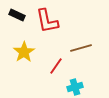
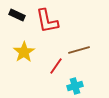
brown line: moved 2 px left, 2 px down
cyan cross: moved 1 px up
